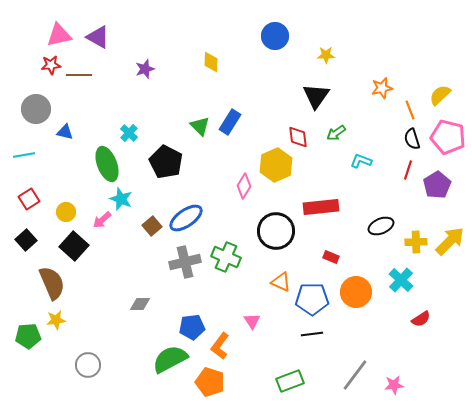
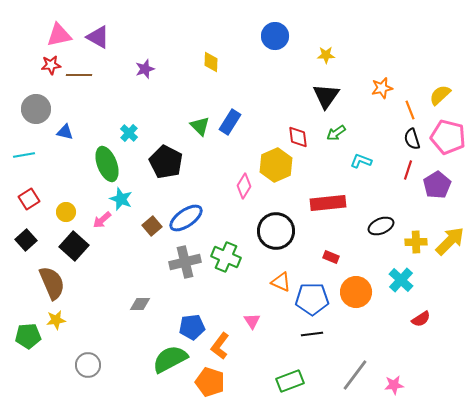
black triangle at (316, 96): moved 10 px right
red rectangle at (321, 207): moved 7 px right, 4 px up
